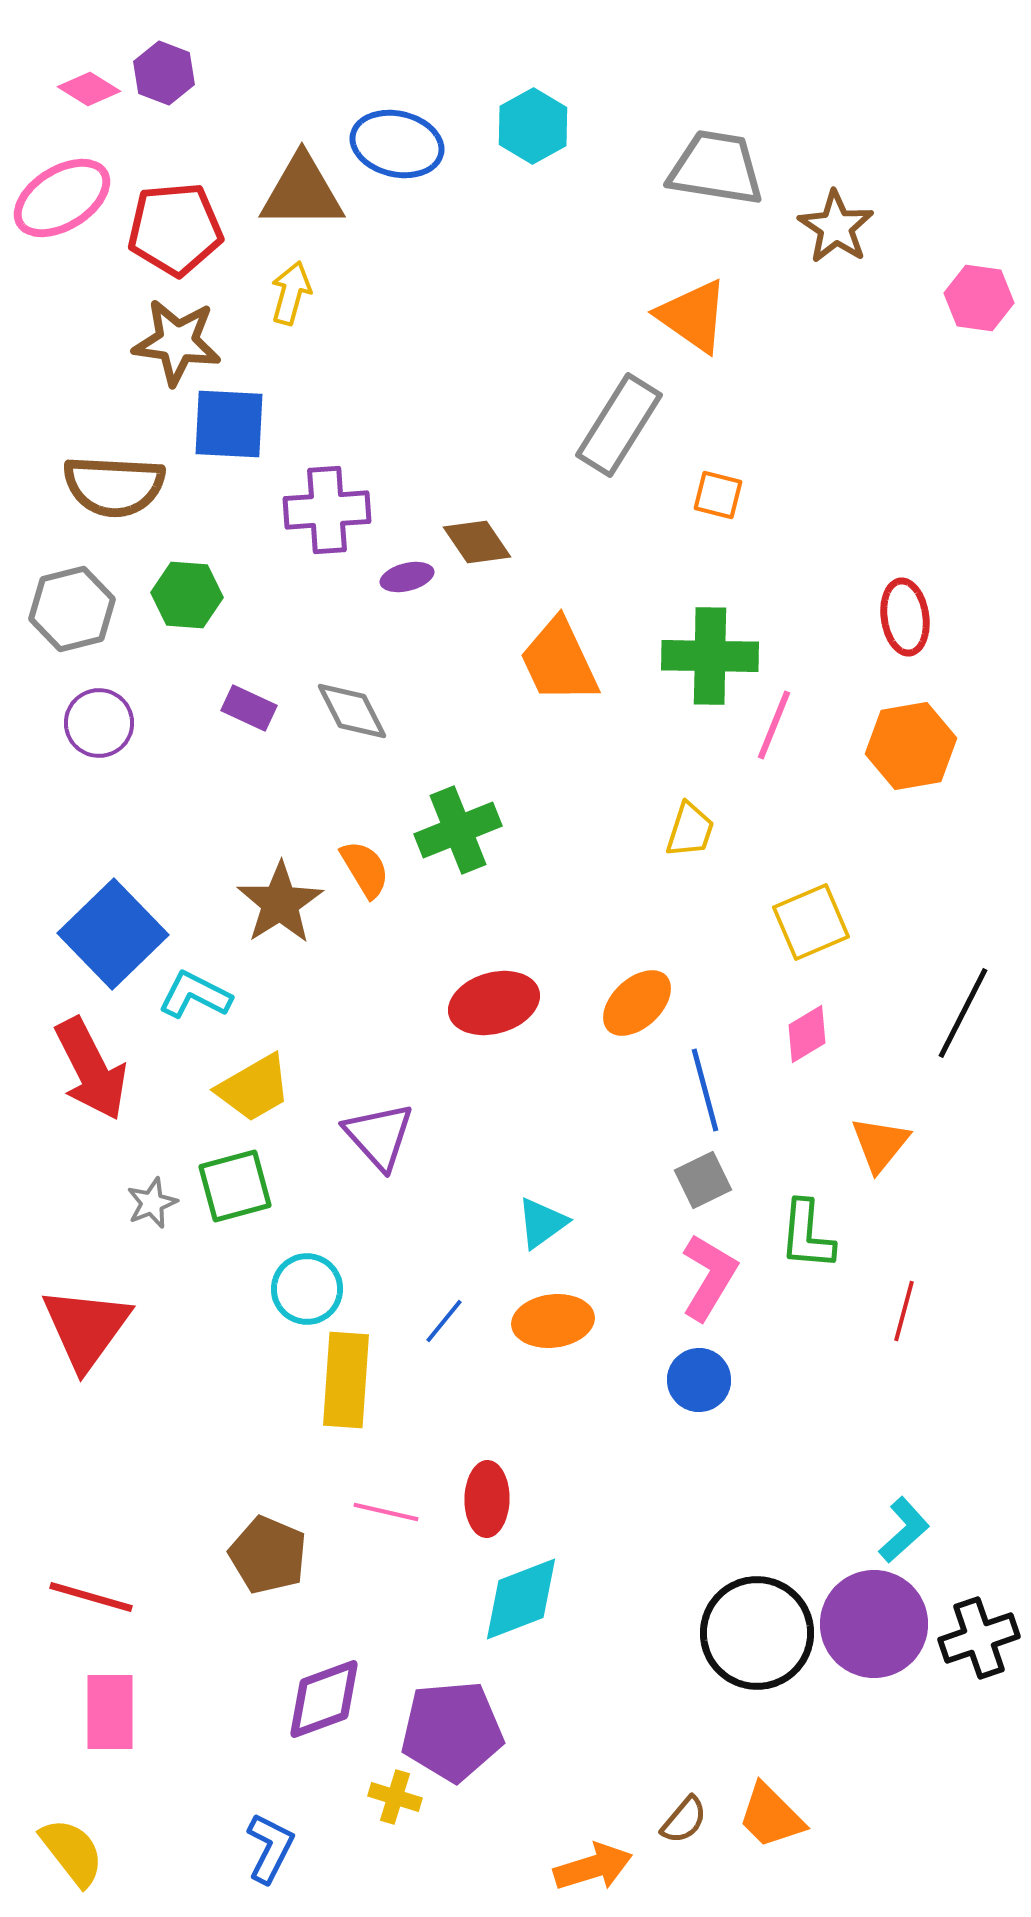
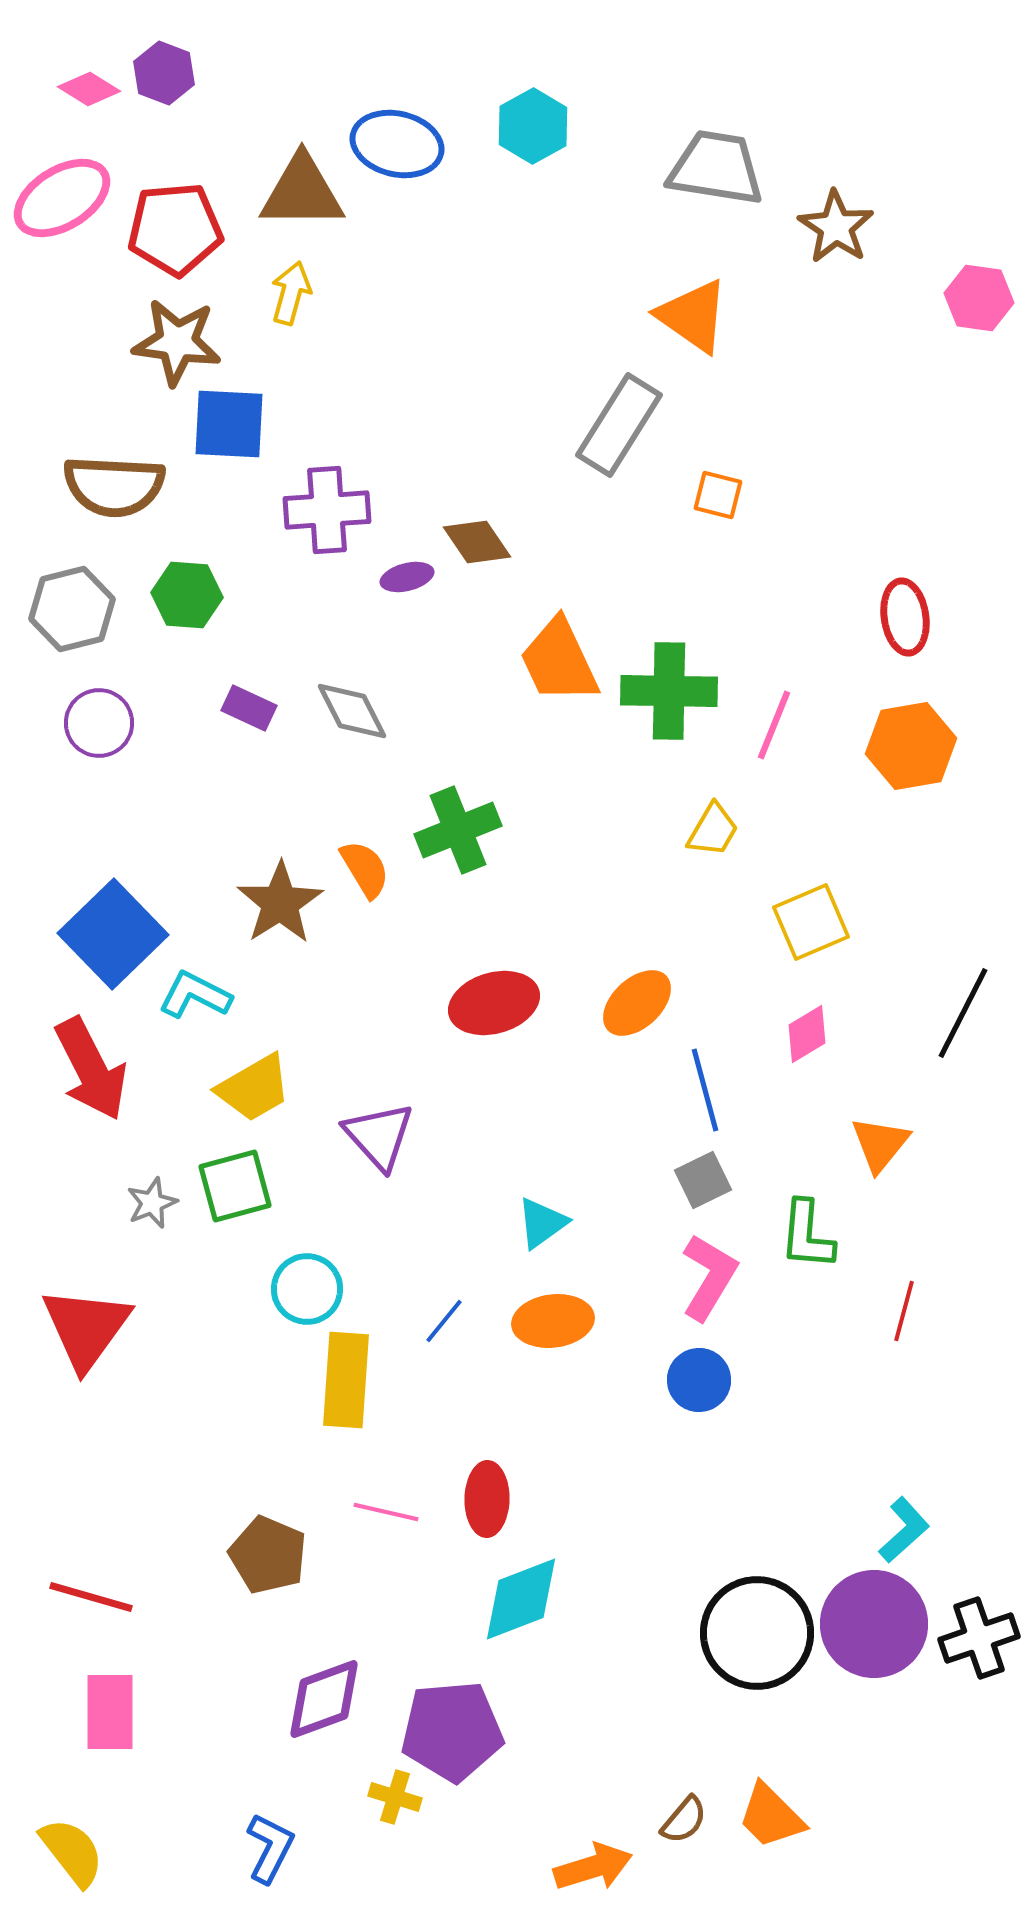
green cross at (710, 656): moved 41 px left, 35 px down
yellow trapezoid at (690, 830): moved 23 px right; rotated 12 degrees clockwise
